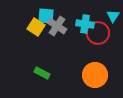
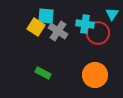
cyan triangle: moved 1 px left, 2 px up
gray cross: moved 1 px right, 5 px down
green rectangle: moved 1 px right
